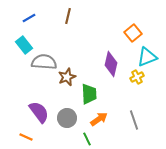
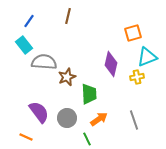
blue line: moved 3 px down; rotated 24 degrees counterclockwise
orange square: rotated 24 degrees clockwise
yellow cross: rotated 16 degrees clockwise
